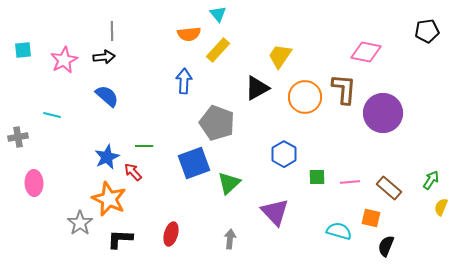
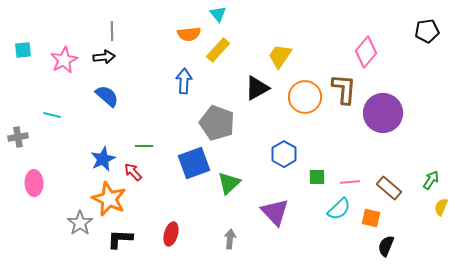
pink diamond: rotated 60 degrees counterclockwise
blue star: moved 4 px left, 2 px down
cyan semicircle: moved 22 px up; rotated 120 degrees clockwise
